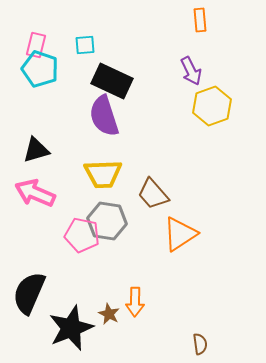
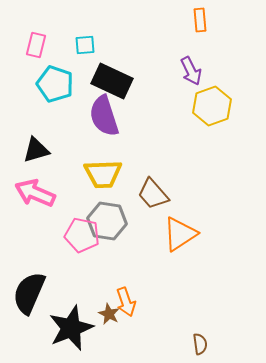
cyan pentagon: moved 15 px right, 15 px down
orange arrow: moved 9 px left; rotated 20 degrees counterclockwise
